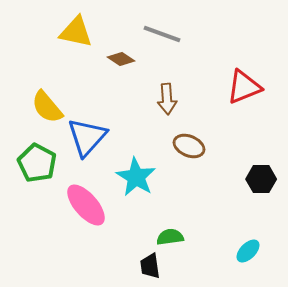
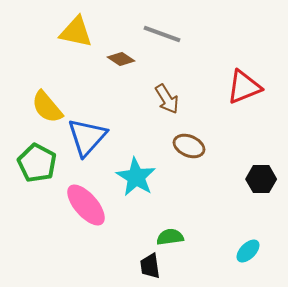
brown arrow: rotated 28 degrees counterclockwise
